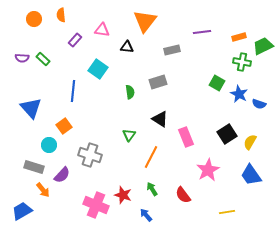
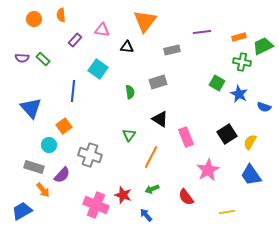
blue semicircle at (259, 104): moved 5 px right, 3 px down
green arrow at (152, 189): rotated 80 degrees counterclockwise
red semicircle at (183, 195): moved 3 px right, 2 px down
